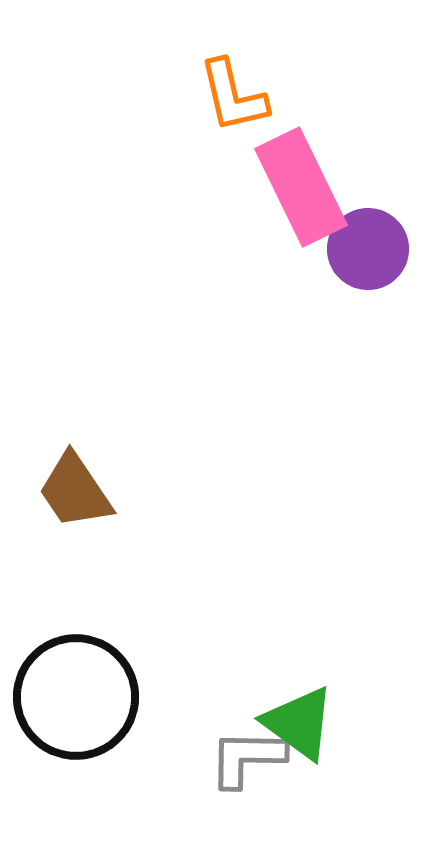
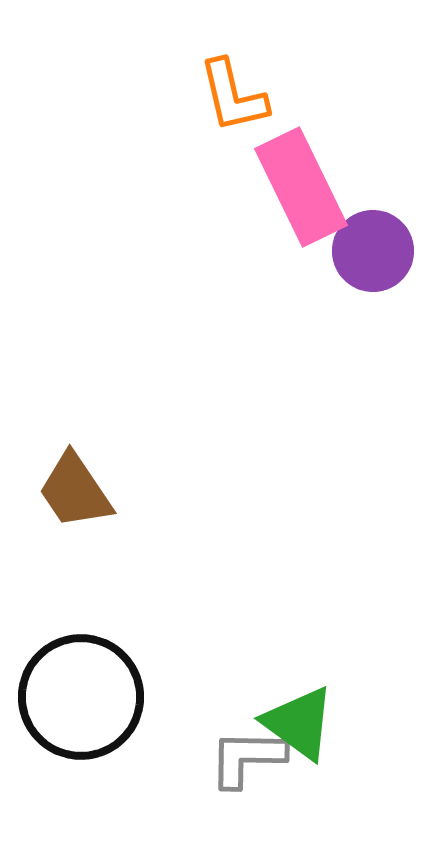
purple circle: moved 5 px right, 2 px down
black circle: moved 5 px right
